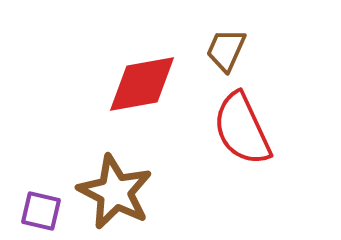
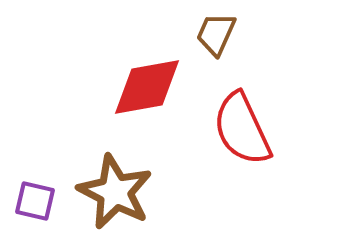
brown trapezoid: moved 10 px left, 16 px up
red diamond: moved 5 px right, 3 px down
purple square: moved 6 px left, 10 px up
